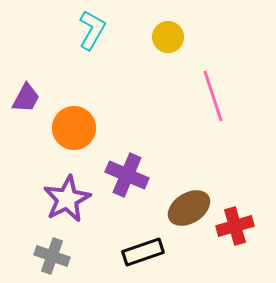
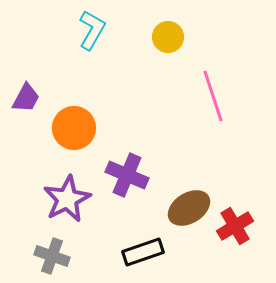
red cross: rotated 15 degrees counterclockwise
